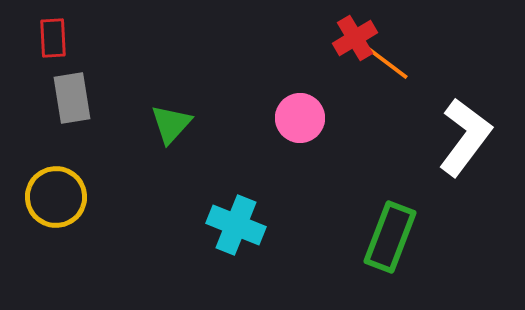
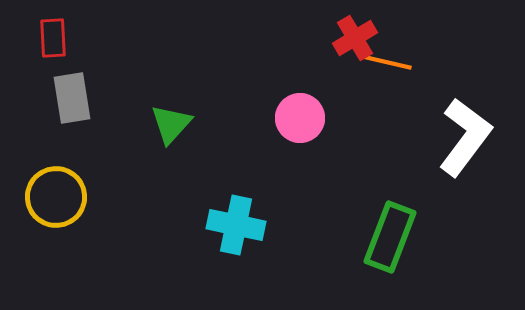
orange line: rotated 24 degrees counterclockwise
cyan cross: rotated 10 degrees counterclockwise
